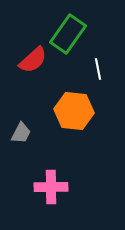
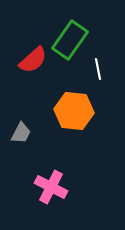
green rectangle: moved 2 px right, 6 px down
pink cross: rotated 28 degrees clockwise
